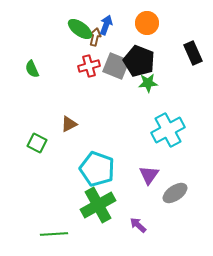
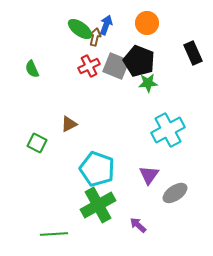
red cross: rotated 10 degrees counterclockwise
